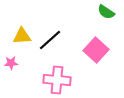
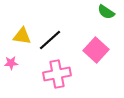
yellow triangle: rotated 12 degrees clockwise
pink cross: moved 6 px up; rotated 16 degrees counterclockwise
